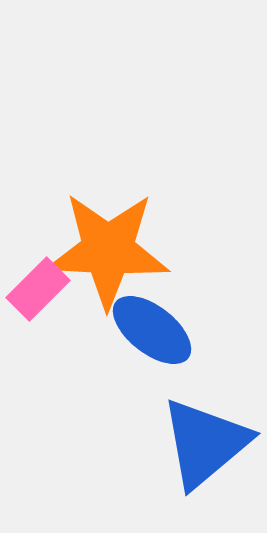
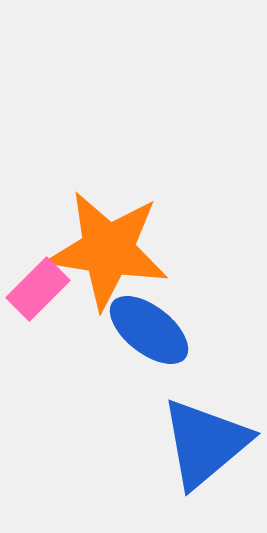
orange star: rotated 6 degrees clockwise
blue ellipse: moved 3 px left
